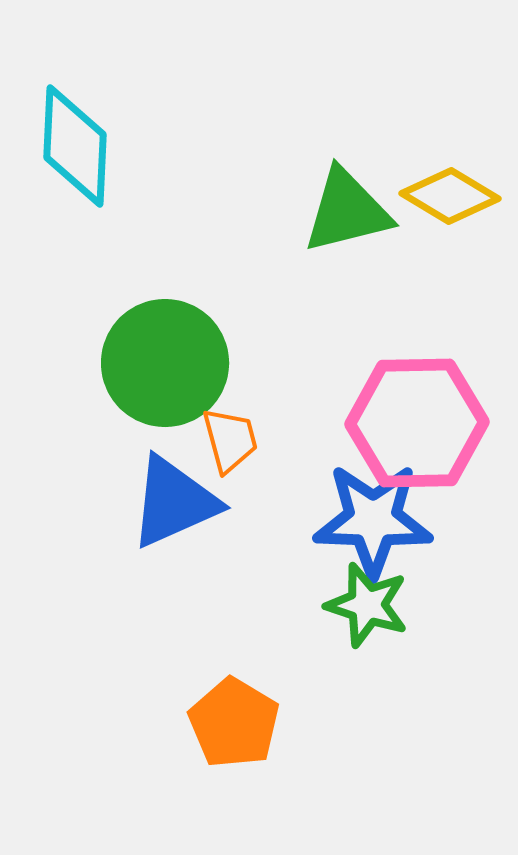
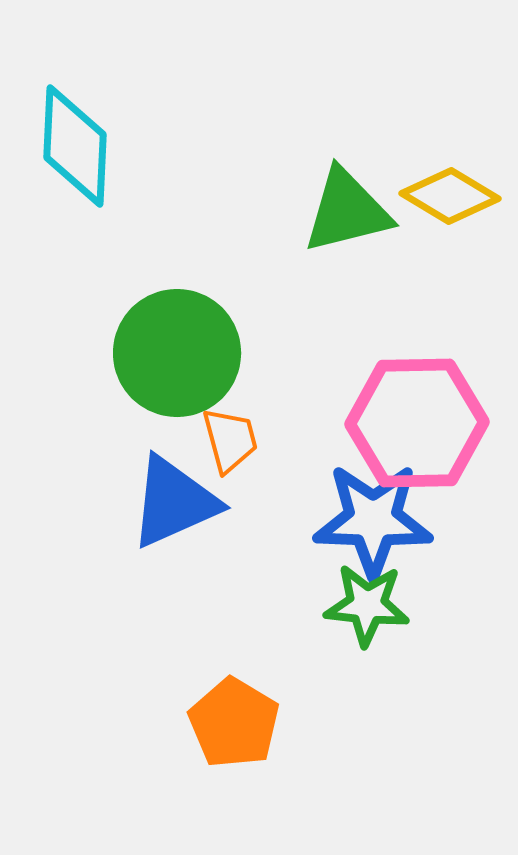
green circle: moved 12 px right, 10 px up
green star: rotated 12 degrees counterclockwise
